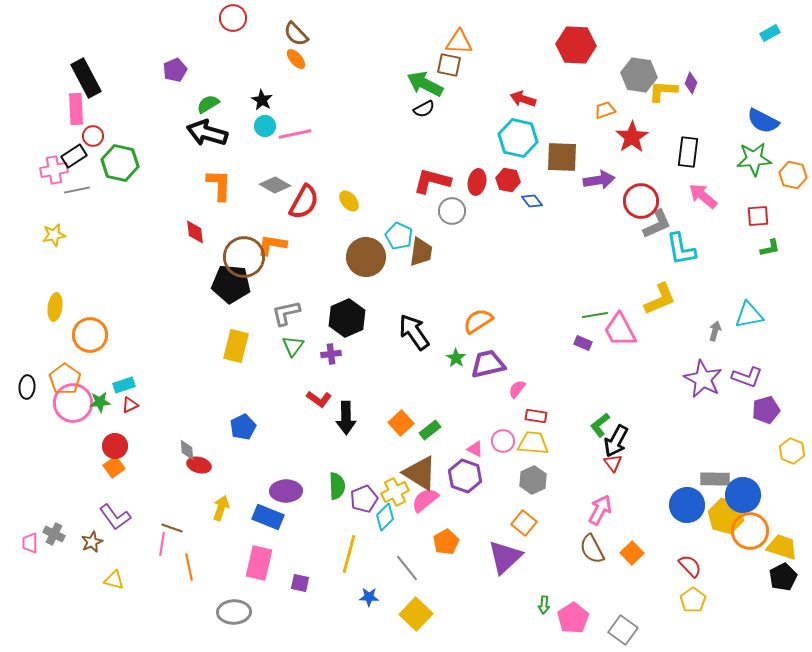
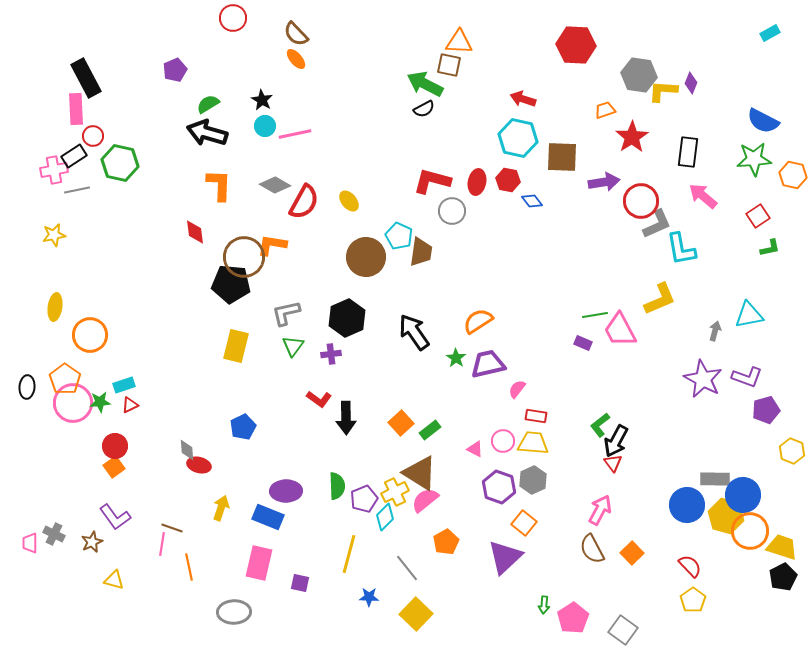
purple arrow at (599, 180): moved 5 px right, 2 px down
red square at (758, 216): rotated 30 degrees counterclockwise
purple hexagon at (465, 476): moved 34 px right, 11 px down
